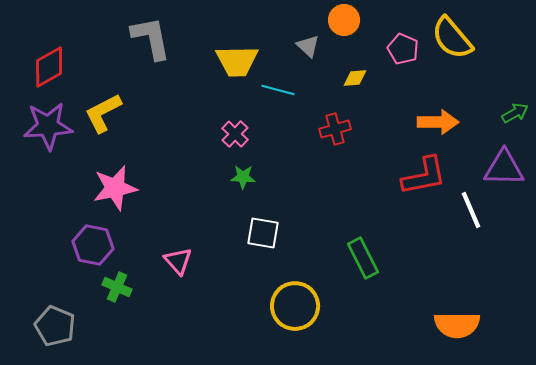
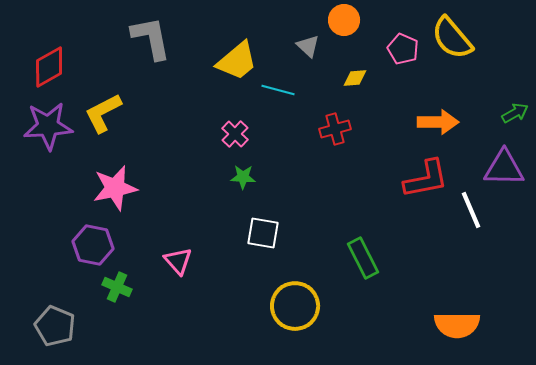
yellow trapezoid: rotated 39 degrees counterclockwise
red L-shape: moved 2 px right, 3 px down
